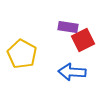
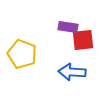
red square: rotated 20 degrees clockwise
yellow pentagon: rotated 8 degrees counterclockwise
